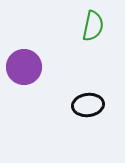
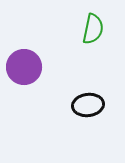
green semicircle: moved 3 px down
